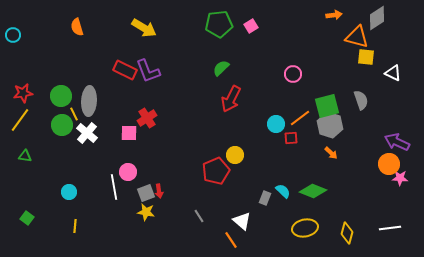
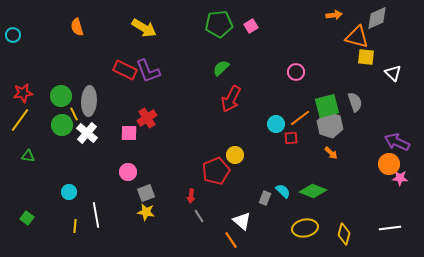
gray diamond at (377, 18): rotated 10 degrees clockwise
white triangle at (393, 73): rotated 18 degrees clockwise
pink circle at (293, 74): moved 3 px right, 2 px up
gray semicircle at (361, 100): moved 6 px left, 2 px down
green triangle at (25, 156): moved 3 px right
white line at (114, 187): moved 18 px left, 28 px down
red arrow at (159, 191): moved 32 px right, 5 px down; rotated 16 degrees clockwise
yellow diamond at (347, 233): moved 3 px left, 1 px down
